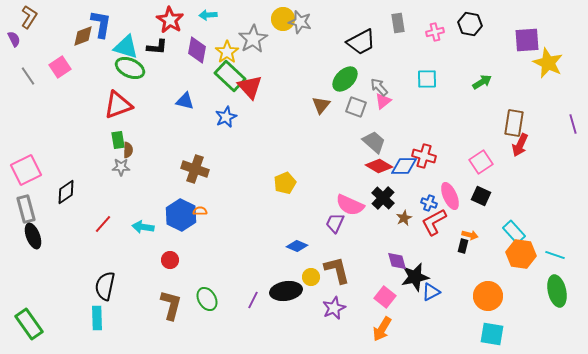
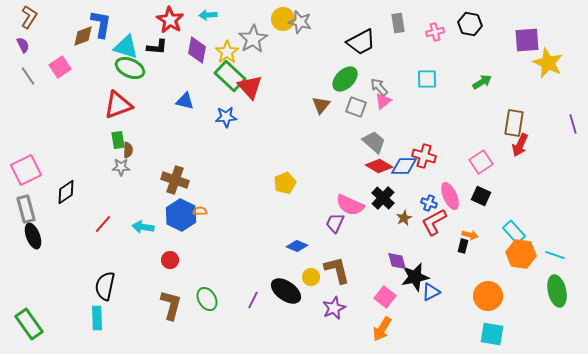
purple semicircle at (14, 39): moved 9 px right, 6 px down
blue star at (226, 117): rotated 20 degrees clockwise
brown cross at (195, 169): moved 20 px left, 11 px down
black ellipse at (286, 291): rotated 44 degrees clockwise
